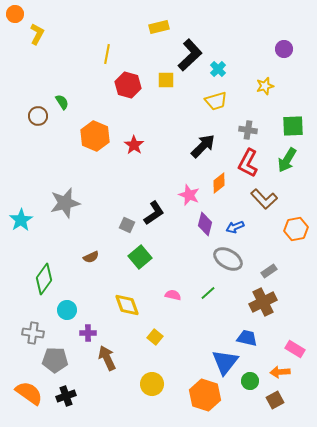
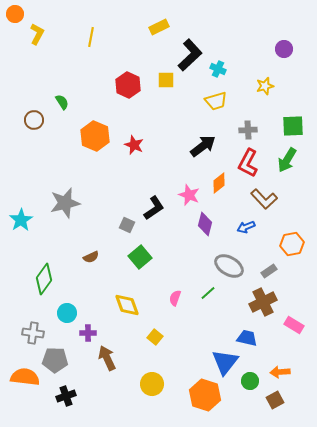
yellow rectangle at (159, 27): rotated 12 degrees counterclockwise
yellow line at (107, 54): moved 16 px left, 17 px up
cyan cross at (218, 69): rotated 21 degrees counterclockwise
red hexagon at (128, 85): rotated 10 degrees clockwise
brown circle at (38, 116): moved 4 px left, 4 px down
gray cross at (248, 130): rotated 12 degrees counterclockwise
red star at (134, 145): rotated 12 degrees counterclockwise
black arrow at (203, 146): rotated 8 degrees clockwise
black L-shape at (154, 213): moved 5 px up
blue arrow at (235, 227): moved 11 px right
orange hexagon at (296, 229): moved 4 px left, 15 px down
gray ellipse at (228, 259): moved 1 px right, 7 px down
pink semicircle at (173, 295): moved 2 px right, 3 px down; rotated 84 degrees counterclockwise
cyan circle at (67, 310): moved 3 px down
pink rectangle at (295, 349): moved 1 px left, 24 px up
orange semicircle at (29, 393): moved 4 px left, 16 px up; rotated 28 degrees counterclockwise
